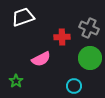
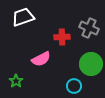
green circle: moved 1 px right, 6 px down
